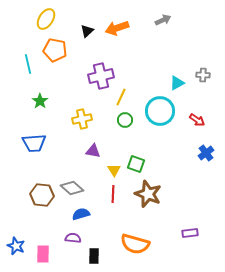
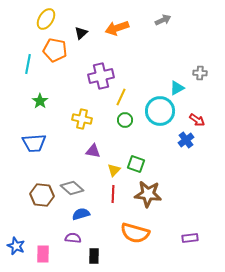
black triangle: moved 6 px left, 2 px down
cyan line: rotated 24 degrees clockwise
gray cross: moved 3 px left, 2 px up
cyan triangle: moved 5 px down
yellow cross: rotated 24 degrees clockwise
blue cross: moved 20 px left, 13 px up
yellow triangle: rotated 16 degrees clockwise
brown star: rotated 16 degrees counterclockwise
purple rectangle: moved 5 px down
orange semicircle: moved 11 px up
